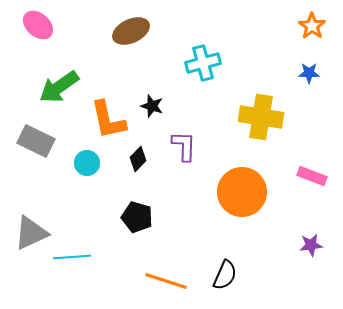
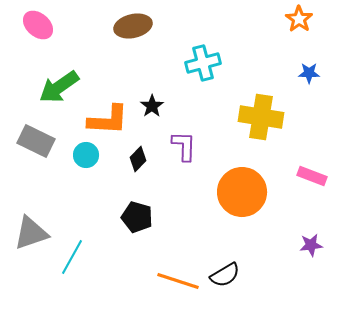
orange star: moved 13 px left, 7 px up
brown ellipse: moved 2 px right, 5 px up; rotated 12 degrees clockwise
black star: rotated 20 degrees clockwise
orange L-shape: rotated 75 degrees counterclockwise
cyan circle: moved 1 px left, 8 px up
gray triangle: rotated 6 degrees clockwise
cyan line: rotated 57 degrees counterclockwise
black semicircle: rotated 36 degrees clockwise
orange line: moved 12 px right
